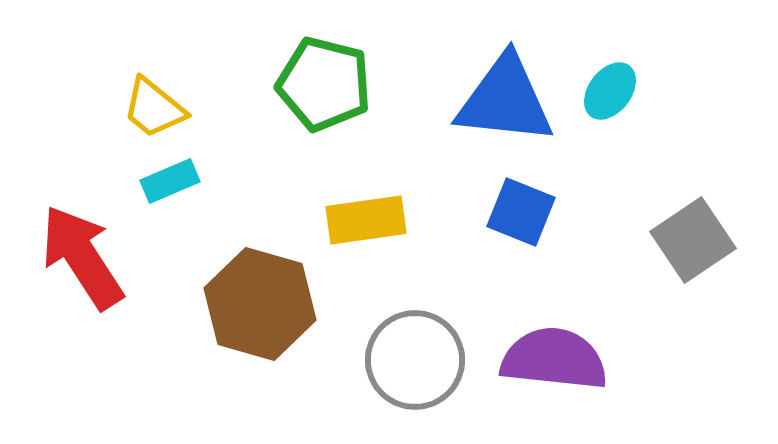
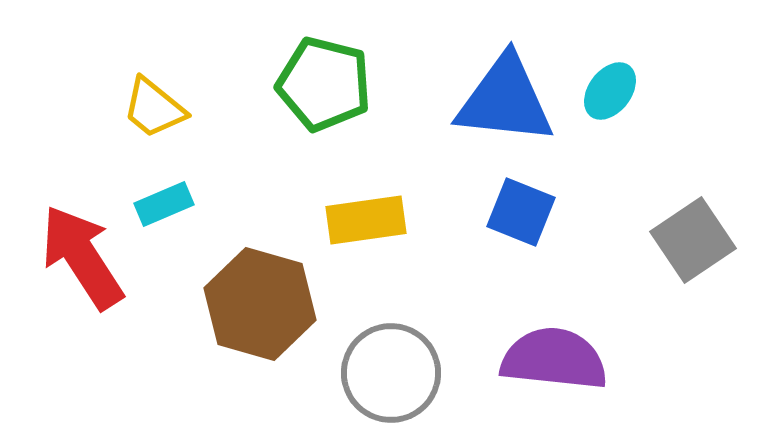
cyan rectangle: moved 6 px left, 23 px down
gray circle: moved 24 px left, 13 px down
